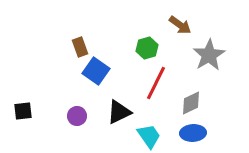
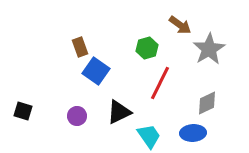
gray star: moved 6 px up
red line: moved 4 px right
gray diamond: moved 16 px right
black square: rotated 24 degrees clockwise
